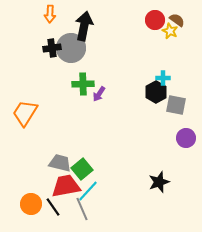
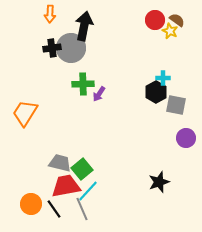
black line: moved 1 px right, 2 px down
